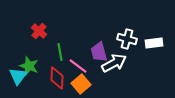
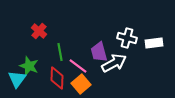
white cross: moved 1 px up
cyan triangle: moved 1 px left, 3 px down
